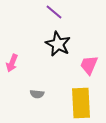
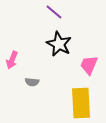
black star: moved 1 px right
pink arrow: moved 3 px up
gray semicircle: moved 5 px left, 12 px up
